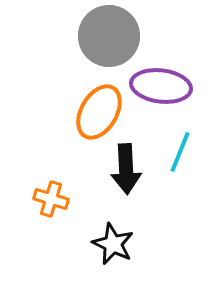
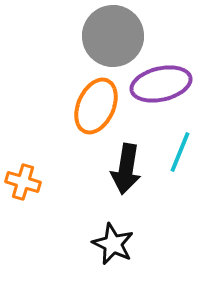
gray circle: moved 4 px right
purple ellipse: moved 2 px up; rotated 20 degrees counterclockwise
orange ellipse: moved 3 px left, 6 px up; rotated 6 degrees counterclockwise
black arrow: rotated 12 degrees clockwise
orange cross: moved 28 px left, 17 px up
